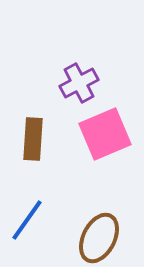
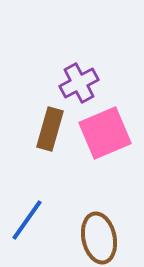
pink square: moved 1 px up
brown rectangle: moved 17 px right, 10 px up; rotated 12 degrees clockwise
brown ellipse: rotated 39 degrees counterclockwise
